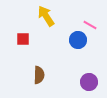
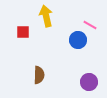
yellow arrow: rotated 20 degrees clockwise
red square: moved 7 px up
